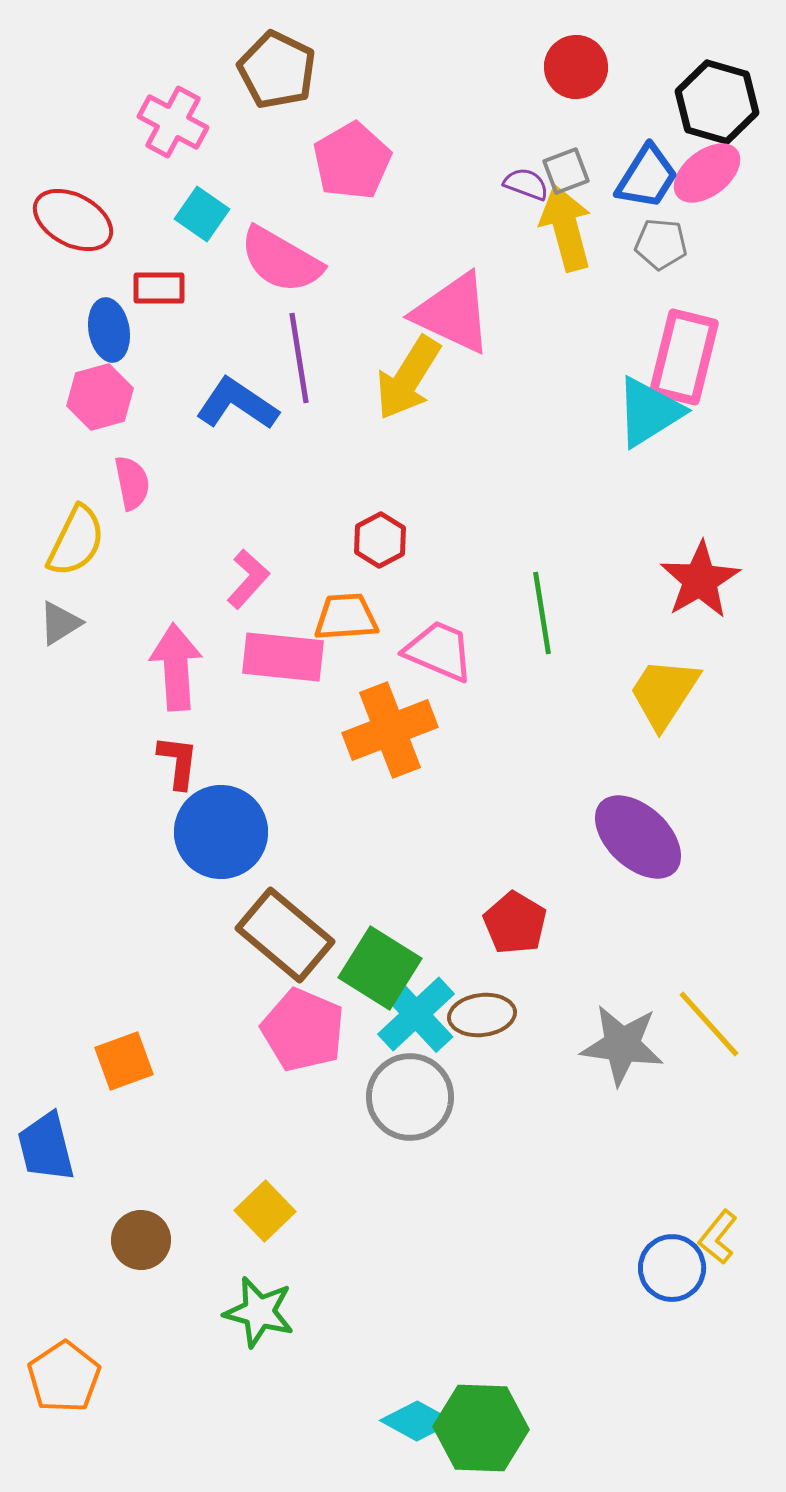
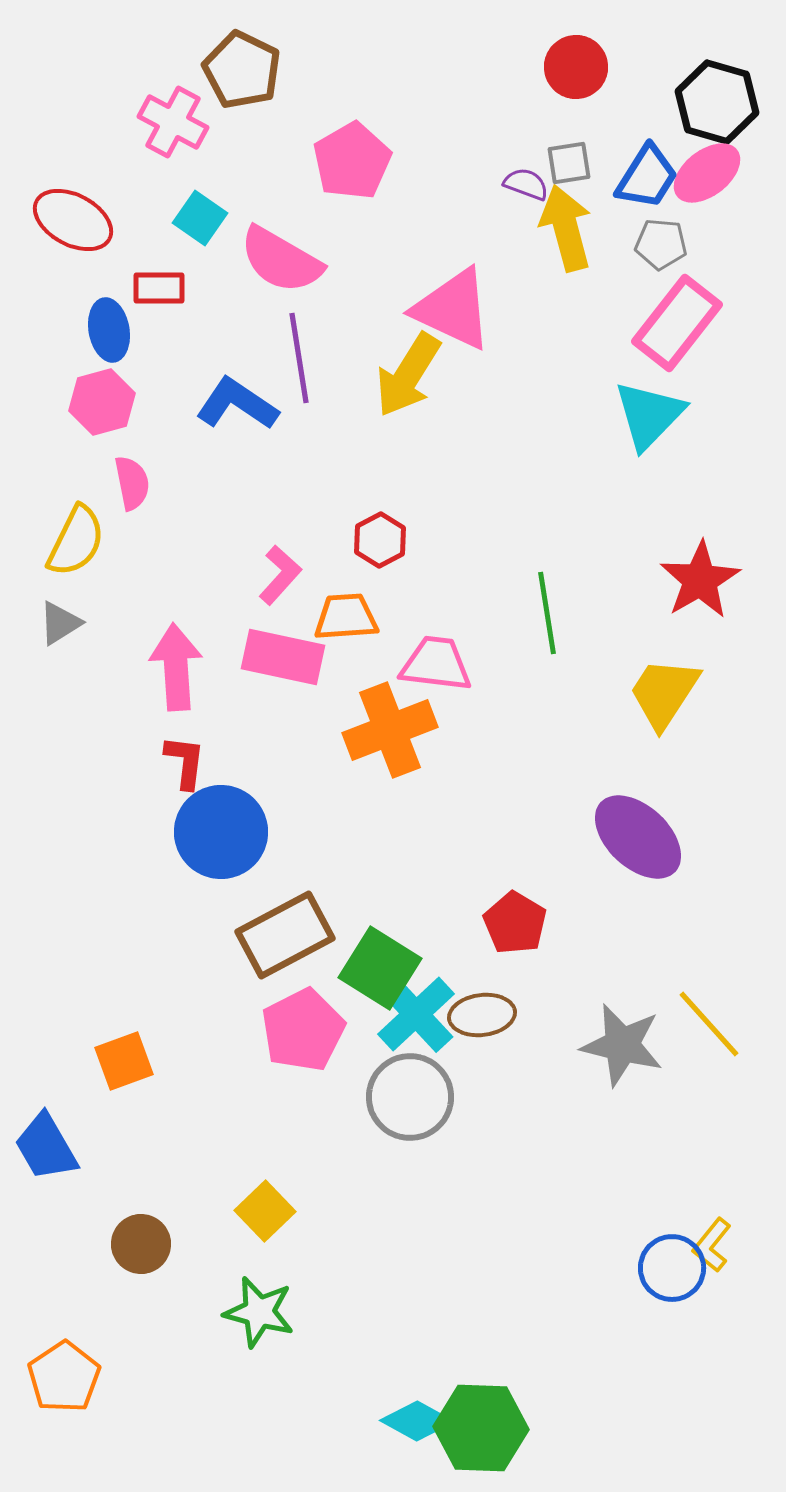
brown pentagon at (277, 70): moved 35 px left
gray square at (566, 171): moved 3 px right, 8 px up; rotated 12 degrees clockwise
cyan square at (202, 214): moved 2 px left, 4 px down
pink triangle at (453, 313): moved 4 px up
pink rectangle at (684, 357): moved 7 px left, 34 px up; rotated 24 degrees clockwise
yellow arrow at (408, 378): moved 3 px up
pink hexagon at (100, 397): moved 2 px right, 5 px down
cyan triangle at (649, 412): moved 3 px down; rotated 14 degrees counterclockwise
pink L-shape at (248, 579): moved 32 px right, 4 px up
green line at (542, 613): moved 5 px right
pink trapezoid at (439, 651): moved 3 px left, 13 px down; rotated 16 degrees counterclockwise
pink rectangle at (283, 657): rotated 6 degrees clockwise
red L-shape at (178, 762): moved 7 px right
brown rectangle at (285, 935): rotated 68 degrees counterclockwise
pink pentagon at (303, 1030): rotated 22 degrees clockwise
gray star at (622, 1045): rotated 6 degrees clockwise
blue trapezoid at (46, 1147): rotated 16 degrees counterclockwise
yellow L-shape at (718, 1237): moved 6 px left, 8 px down
brown circle at (141, 1240): moved 4 px down
